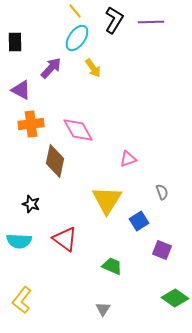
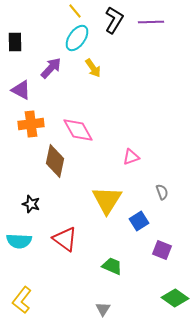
pink triangle: moved 3 px right, 2 px up
